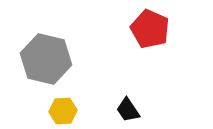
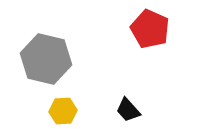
black trapezoid: rotated 8 degrees counterclockwise
